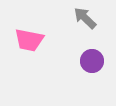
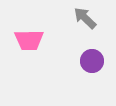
pink trapezoid: rotated 12 degrees counterclockwise
